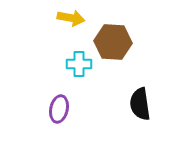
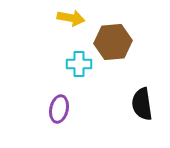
brown hexagon: rotated 9 degrees counterclockwise
black semicircle: moved 2 px right
